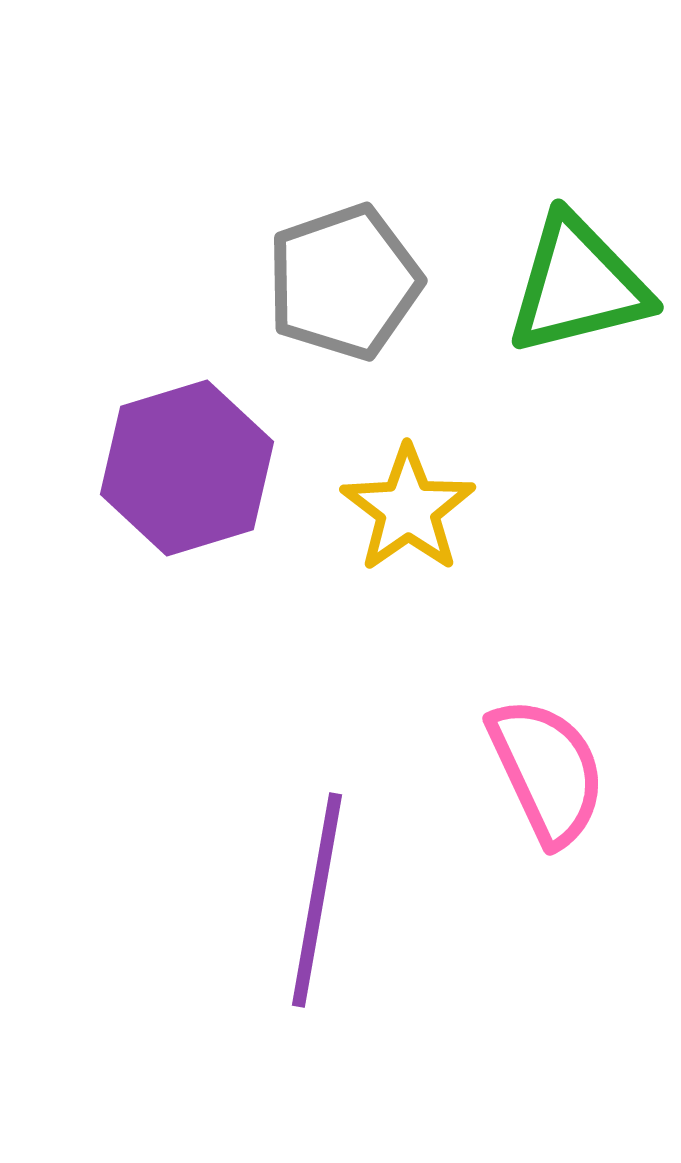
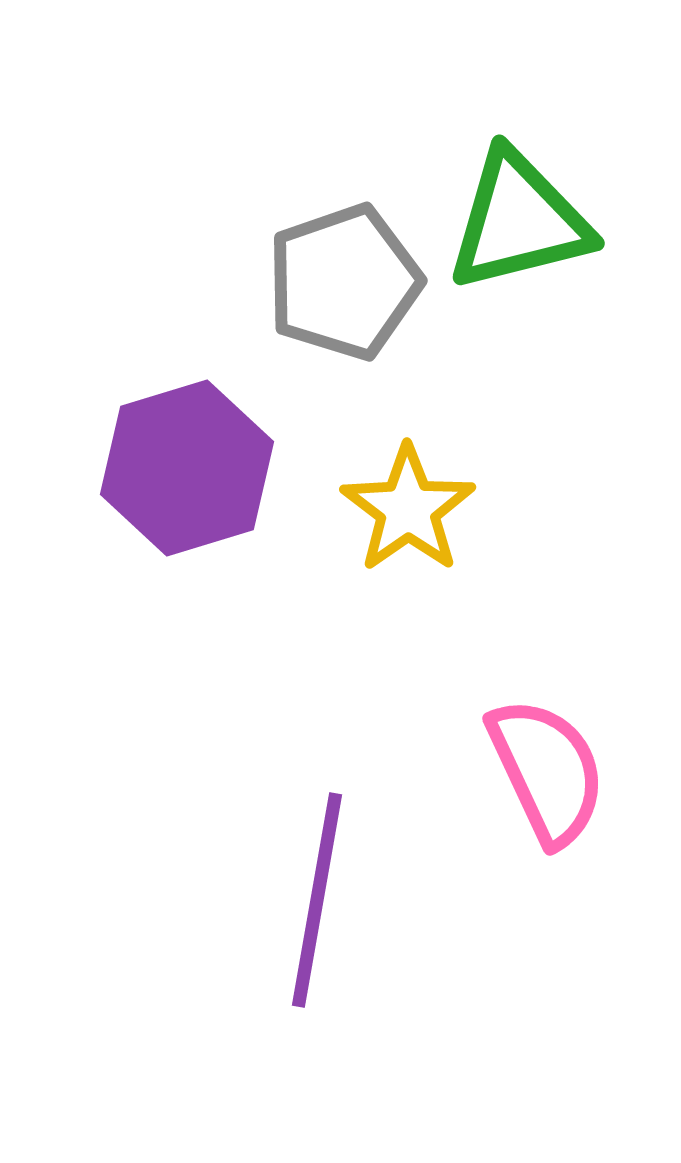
green triangle: moved 59 px left, 64 px up
